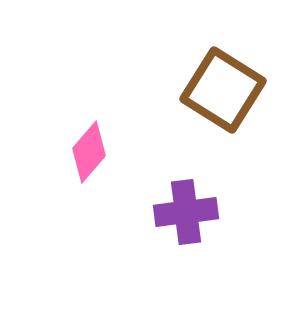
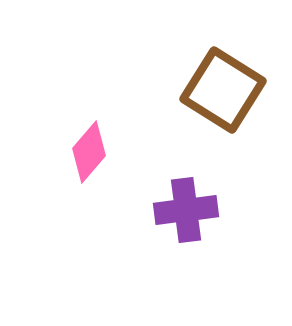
purple cross: moved 2 px up
